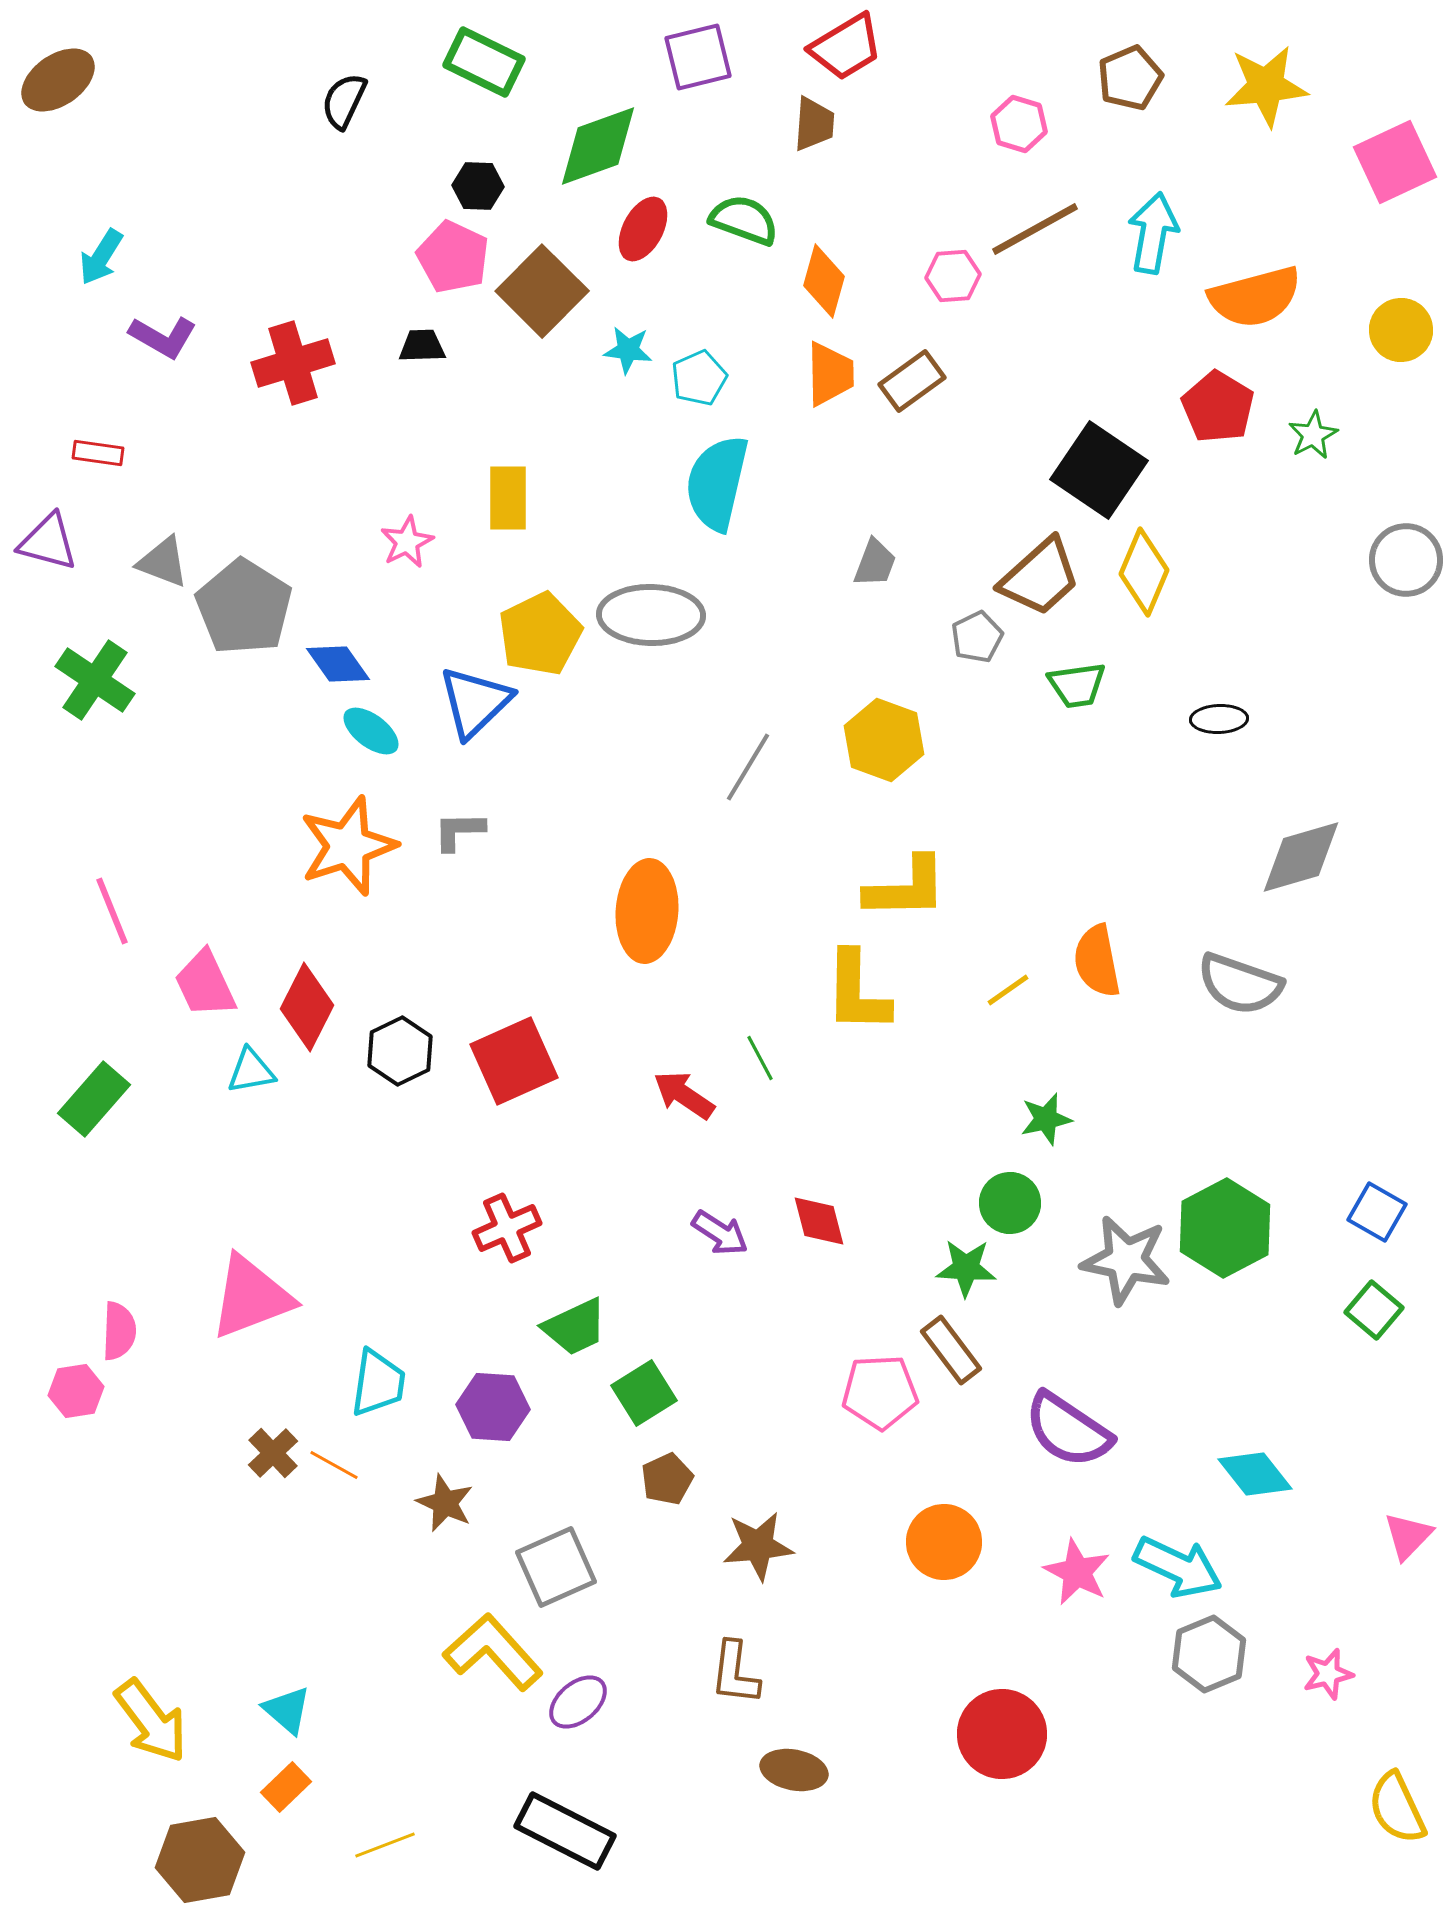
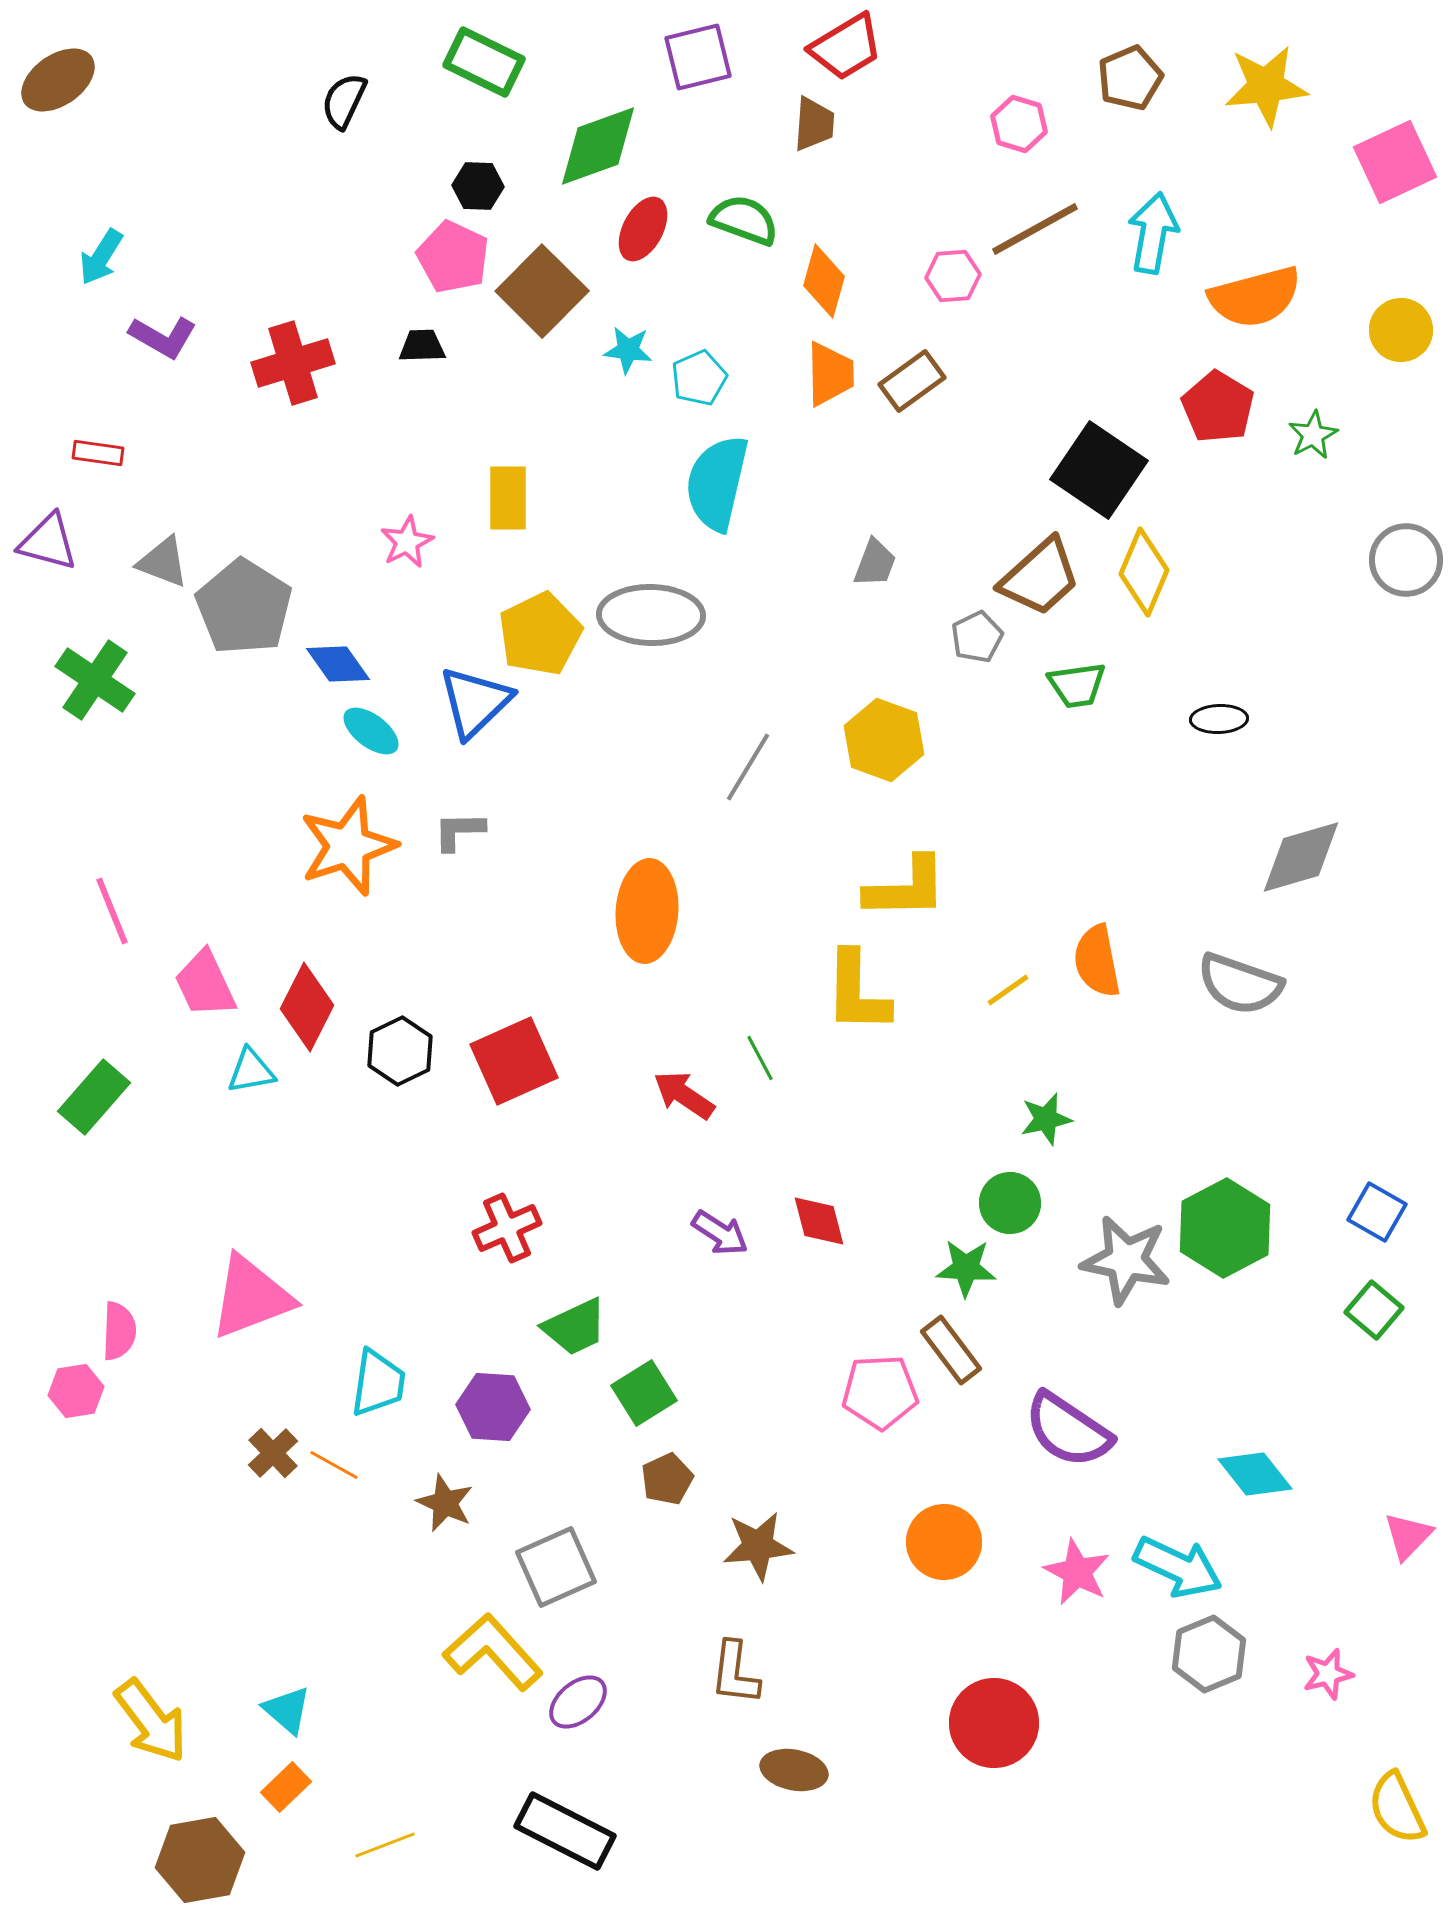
green rectangle at (94, 1099): moved 2 px up
red circle at (1002, 1734): moved 8 px left, 11 px up
